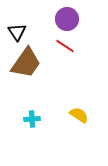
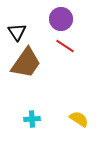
purple circle: moved 6 px left
yellow semicircle: moved 4 px down
